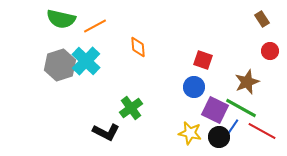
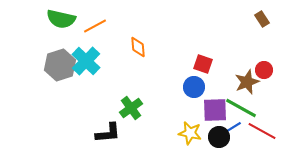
red circle: moved 6 px left, 19 px down
red square: moved 4 px down
purple square: rotated 28 degrees counterclockwise
blue line: rotated 24 degrees clockwise
black L-shape: moved 2 px right, 1 px down; rotated 32 degrees counterclockwise
